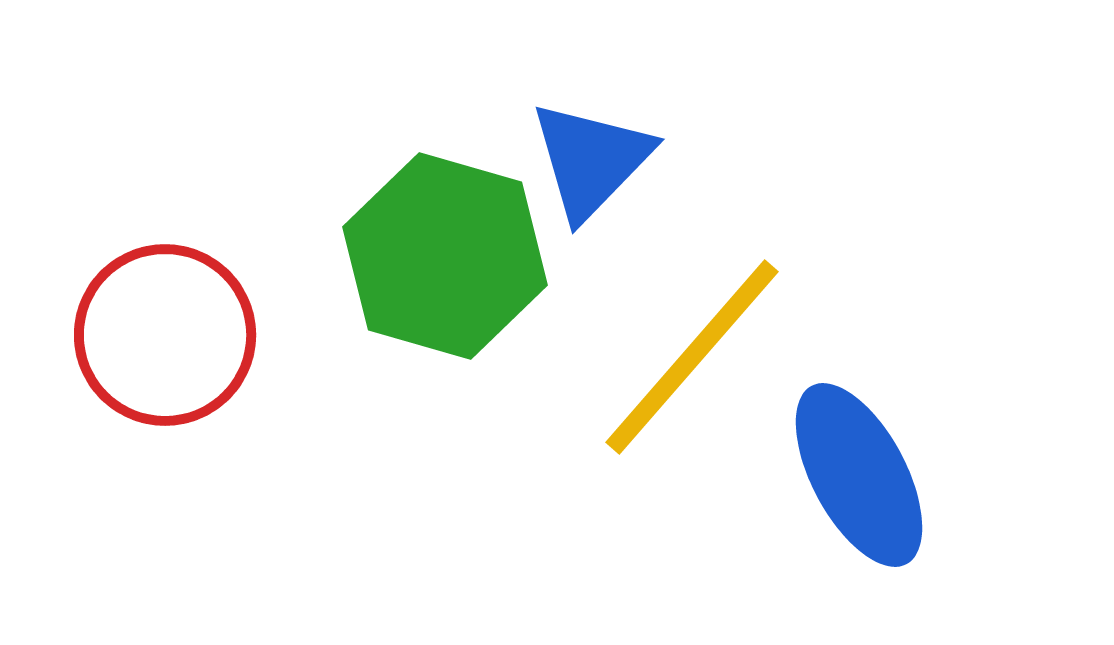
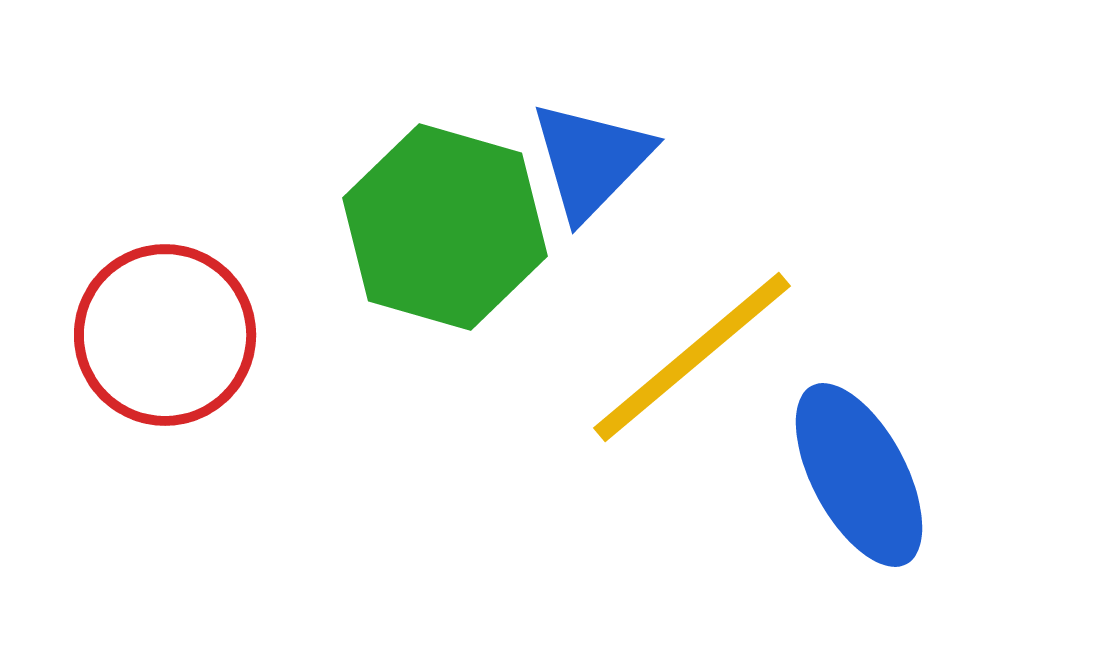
green hexagon: moved 29 px up
yellow line: rotated 9 degrees clockwise
